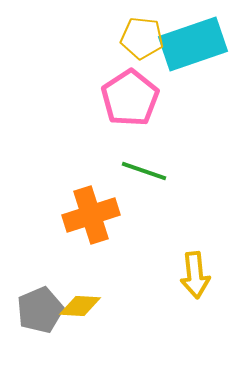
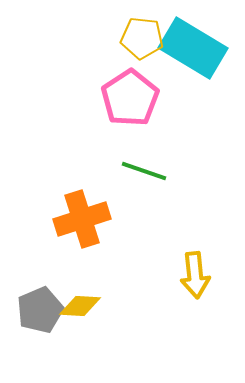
cyan rectangle: moved 4 px down; rotated 50 degrees clockwise
orange cross: moved 9 px left, 4 px down
